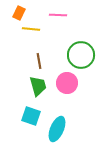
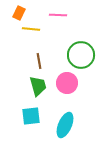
cyan square: rotated 24 degrees counterclockwise
cyan ellipse: moved 8 px right, 4 px up
